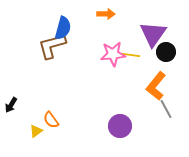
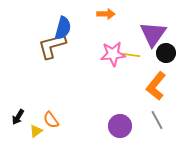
black circle: moved 1 px down
black arrow: moved 7 px right, 12 px down
gray line: moved 9 px left, 11 px down
